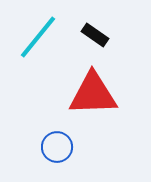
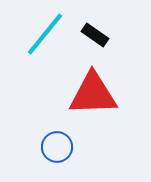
cyan line: moved 7 px right, 3 px up
